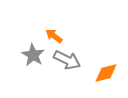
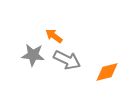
gray star: rotated 25 degrees counterclockwise
orange diamond: moved 1 px right, 1 px up
